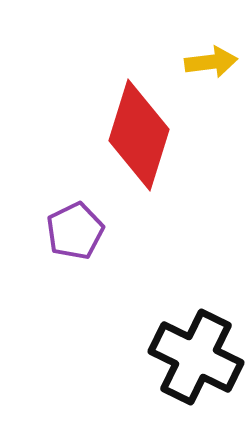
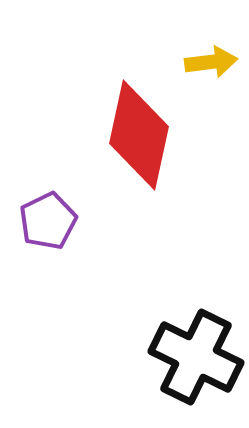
red diamond: rotated 5 degrees counterclockwise
purple pentagon: moved 27 px left, 10 px up
